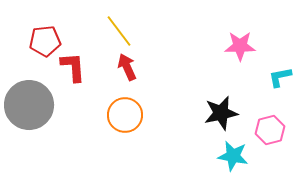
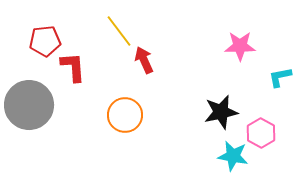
red arrow: moved 17 px right, 7 px up
black star: moved 1 px up
pink hexagon: moved 9 px left, 3 px down; rotated 16 degrees counterclockwise
